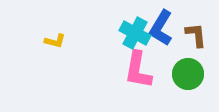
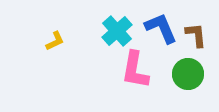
blue L-shape: rotated 126 degrees clockwise
cyan cross: moved 18 px left, 2 px up; rotated 20 degrees clockwise
yellow L-shape: rotated 40 degrees counterclockwise
pink L-shape: moved 3 px left
